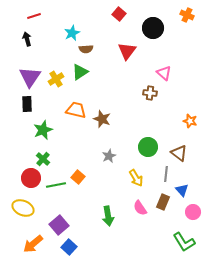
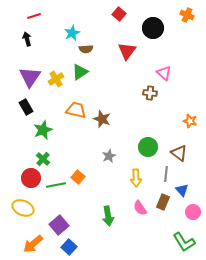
black rectangle: moved 1 px left, 3 px down; rotated 28 degrees counterclockwise
yellow arrow: rotated 30 degrees clockwise
